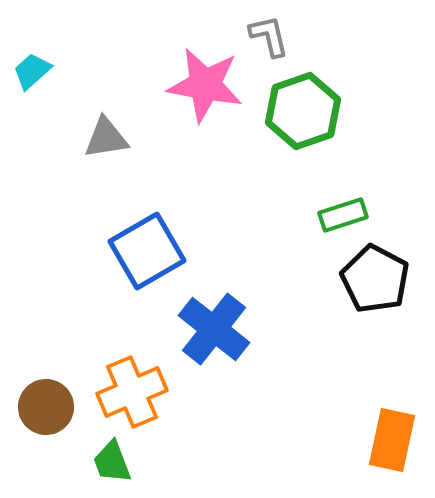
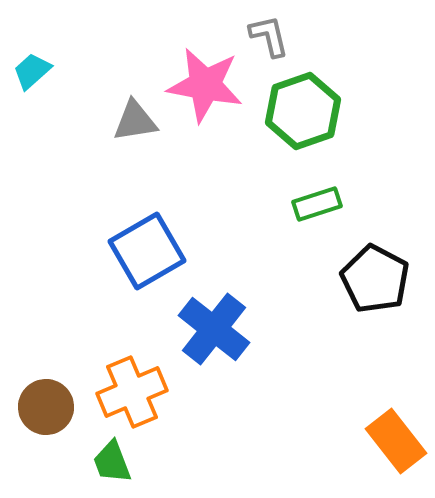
gray triangle: moved 29 px right, 17 px up
green rectangle: moved 26 px left, 11 px up
orange rectangle: moved 4 px right, 1 px down; rotated 50 degrees counterclockwise
